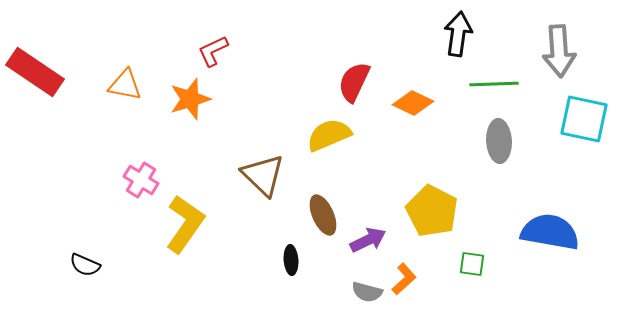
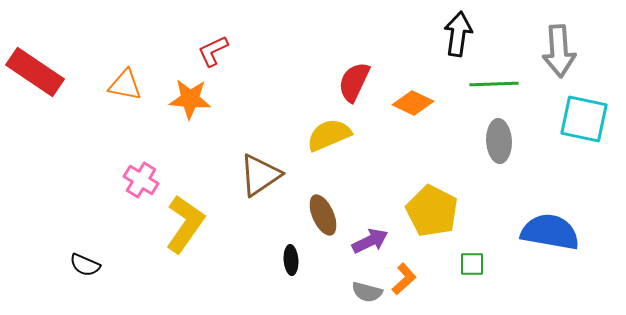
orange star: rotated 21 degrees clockwise
brown triangle: moved 3 px left; rotated 42 degrees clockwise
purple arrow: moved 2 px right, 1 px down
green square: rotated 8 degrees counterclockwise
